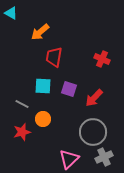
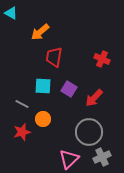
purple square: rotated 14 degrees clockwise
gray circle: moved 4 px left
gray cross: moved 2 px left
